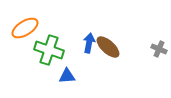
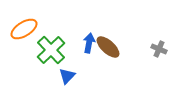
orange ellipse: moved 1 px left, 1 px down
green cross: moved 2 px right; rotated 28 degrees clockwise
blue triangle: rotated 42 degrees counterclockwise
